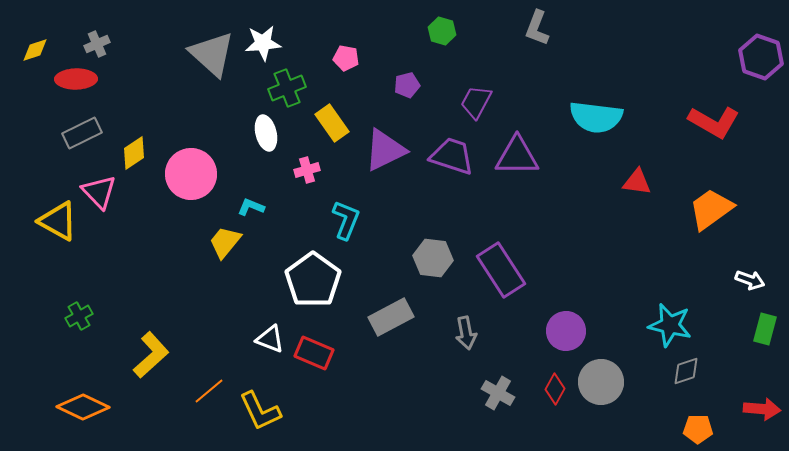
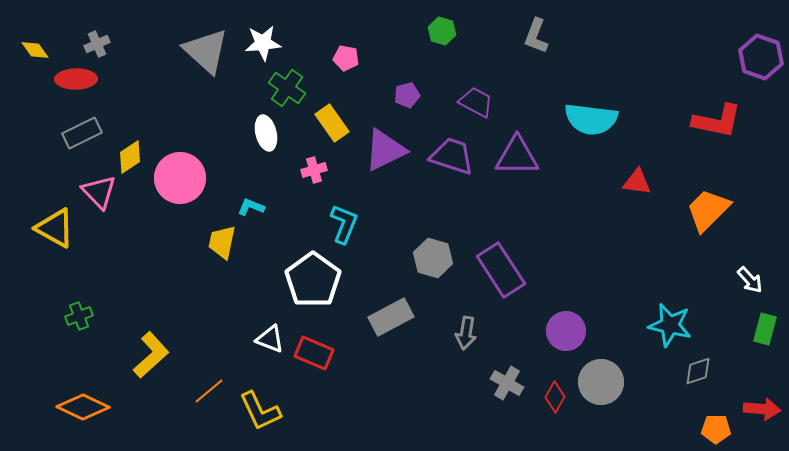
gray L-shape at (537, 28): moved 1 px left, 8 px down
yellow diamond at (35, 50): rotated 72 degrees clockwise
gray triangle at (212, 54): moved 6 px left, 3 px up
purple pentagon at (407, 85): moved 10 px down
green cross at (287, 88): rotated 33 degrees counterclockwise
purple trapezoid at (476, 102): rotated 90 degrees clockwise
cyan semicircle at (596, 117): moved 5 px left, 2 px down
red L-shape at (714, 122): moved 3 px right, 1 px up; rotated 18 degrees counterclockwise
yellow diamond at (134, 153): moved 4 px left, 4 px down
pink cross at (307, 170): moved 7 px right
pink circle at (191, 174): moved 11 px left, 4 px down
orange trapezoid at (711, 209): moved 3 px left, 1 px down; rotated 9 degrees counterclockwise
cyan L-shape at (346, 220): moved 2 px left, 4 px down
yellow triangle at (58, 221): moved 3 px left, 7 px down
yellow trapezoid at (225, 242): moved 3 px left; rotated 27 degrees counterclockwise
gray hexagon at (433, 258): rotated 9 degrees clockwise
white arrow at (750, 280): rotated 28 degrees clockwise
green cross at (79, 316): rotated 8 degrees clockwise
gray arrow at (466, 333): rotated 20 degrees clockwise
gray diamond at (686, 371): moved 12 px right
red diamond at (555, 389): moved 8 px down
gray cross at (498, 393): moved 9 px right, 10 px up
orange pentagon at (698, 429): moved 18 px right
